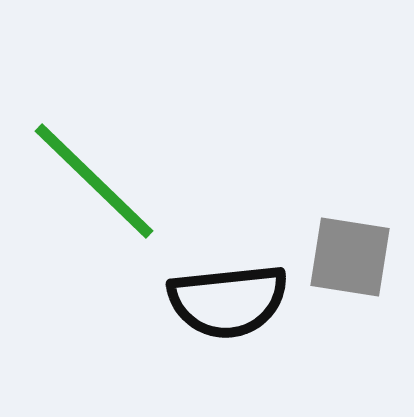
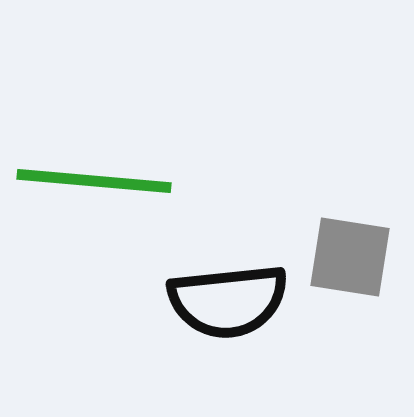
green line: rotated 39 degrees counterclockwise
